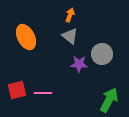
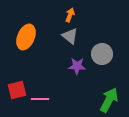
orange ellipse: rotated 50 degrees clockwise
purple star: moved 2 px left, 2 px down
pink line: moved 3 px left, 6 px down
